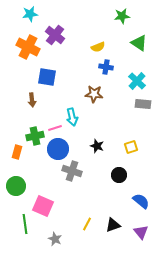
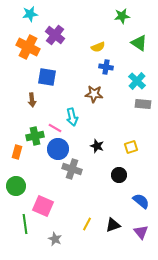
pink line: rotated 48 degrees clockwise
gray cross: moved 2 px up
